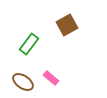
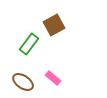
brown square: moved 13 px left
pink rectangle: moved 2 px right
